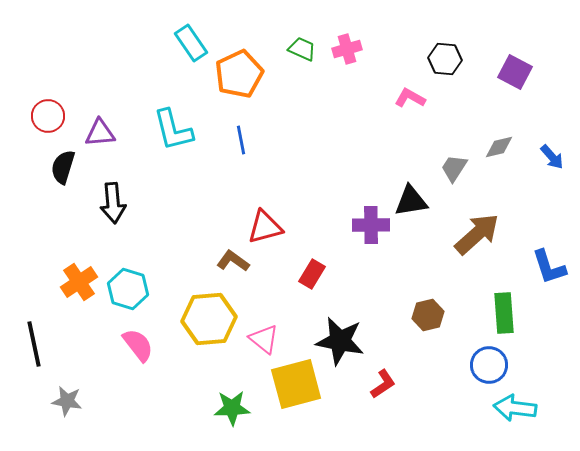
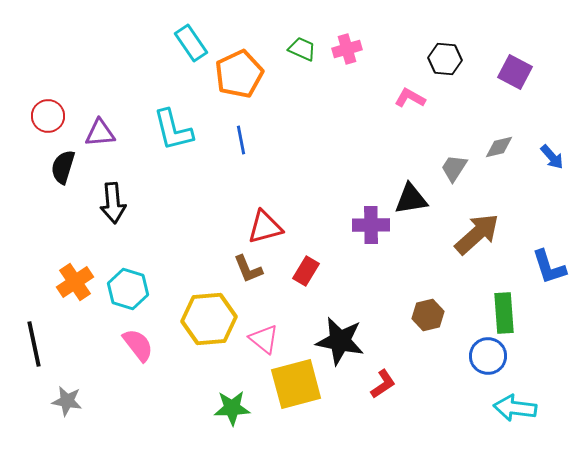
black triangle: moved 2 px up
brown L-shape: moved 15 px right, 8 px down; rotated 148 degrees counterclockwise
red rectangle: moved 6 px left, 3 px up
orange cross: moved 4 px left
blue circle: moved 1 px left, 9 px up
